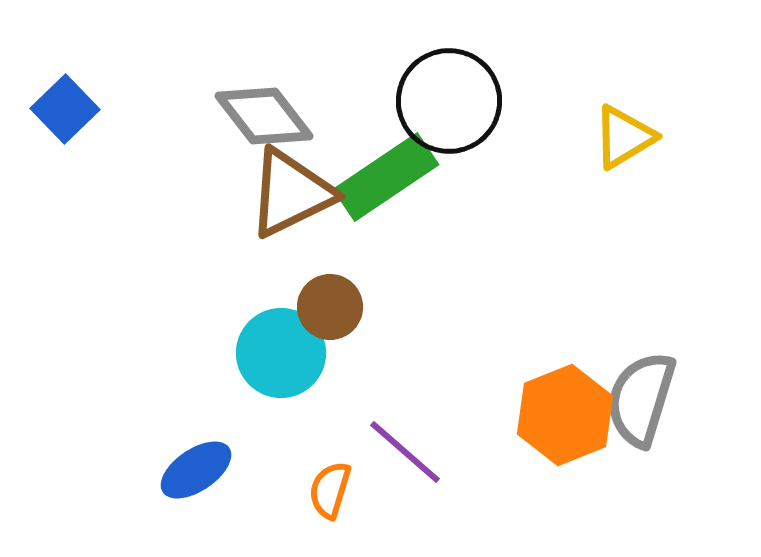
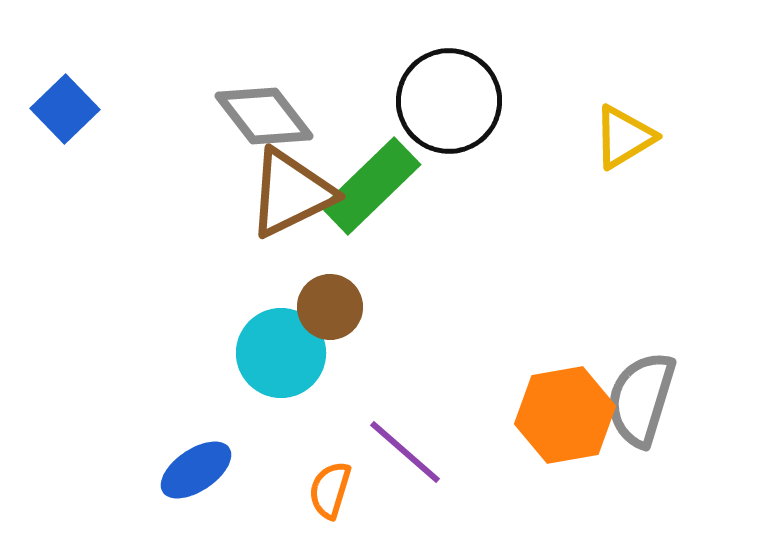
green rectangle: moved 15 px left, 9 px down; rotated 10 degrees counterclockwise
orange hexagon: rotated 12 degrees clockwise
